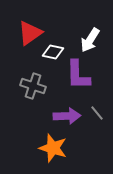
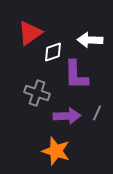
white arrow: rotated 60 degrees clockwise
white diamond: rotated 30 degrees counterclockwise
purple L-shape: moved 2 px left
gray cross: moved 4 px right, 7 px down
gray line: rotated 63 degrees clockwise
orange star: moved 3 px right, 3 px down
